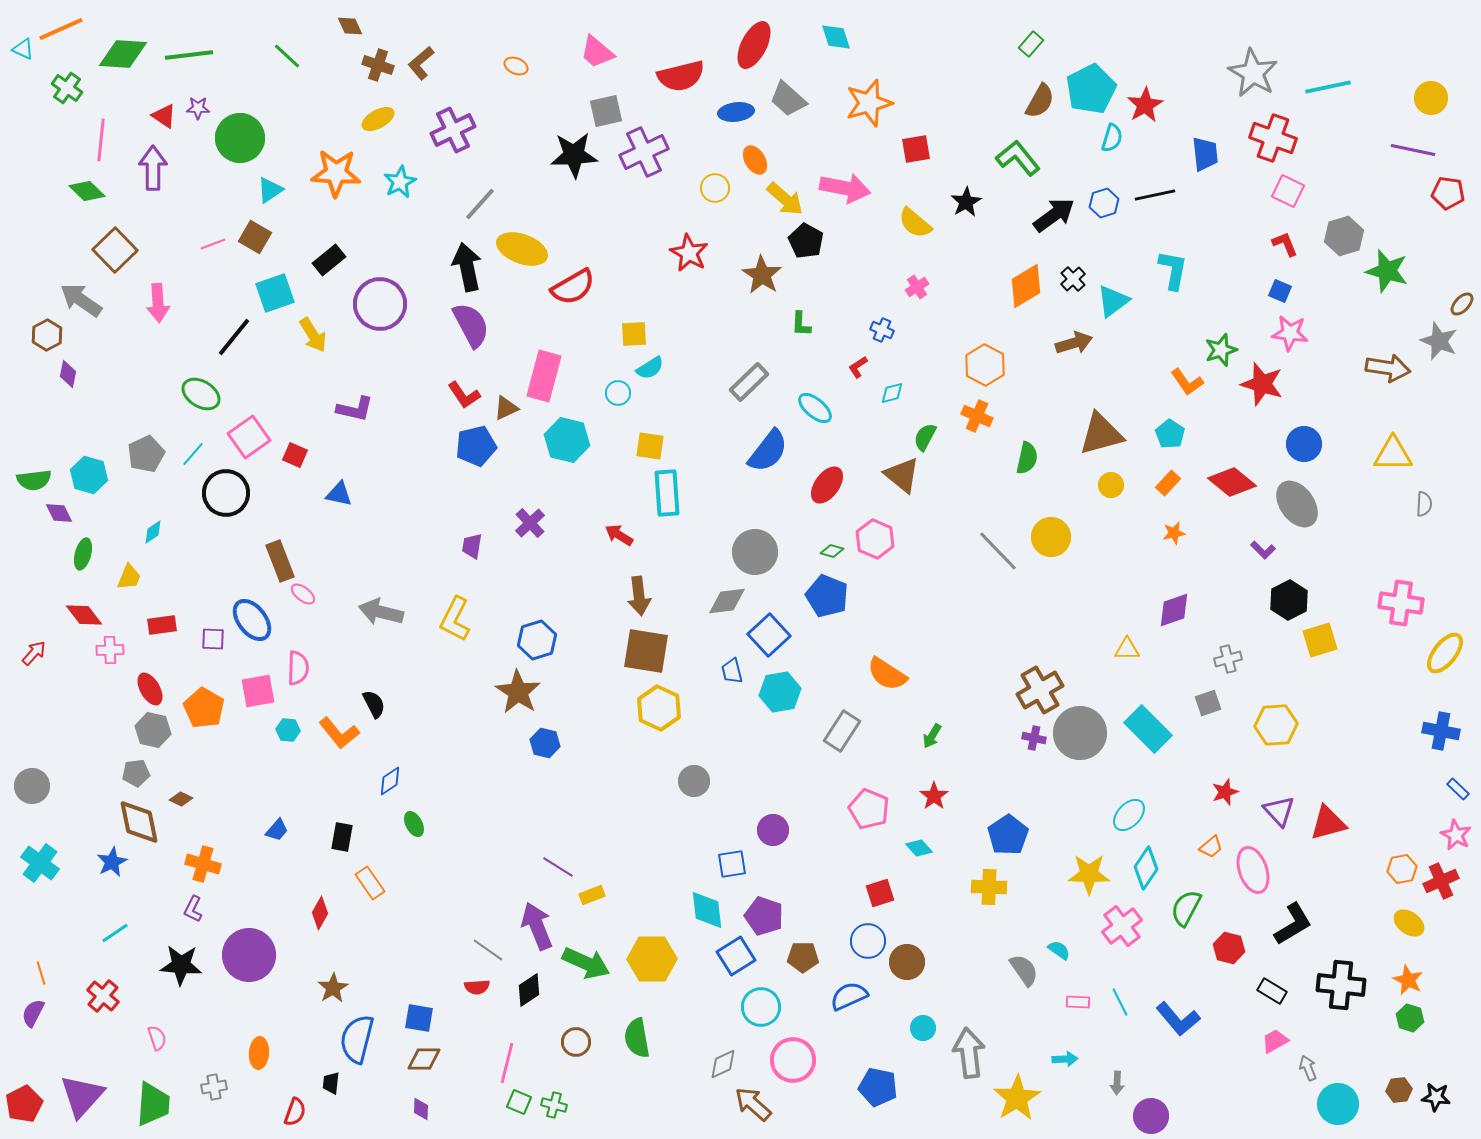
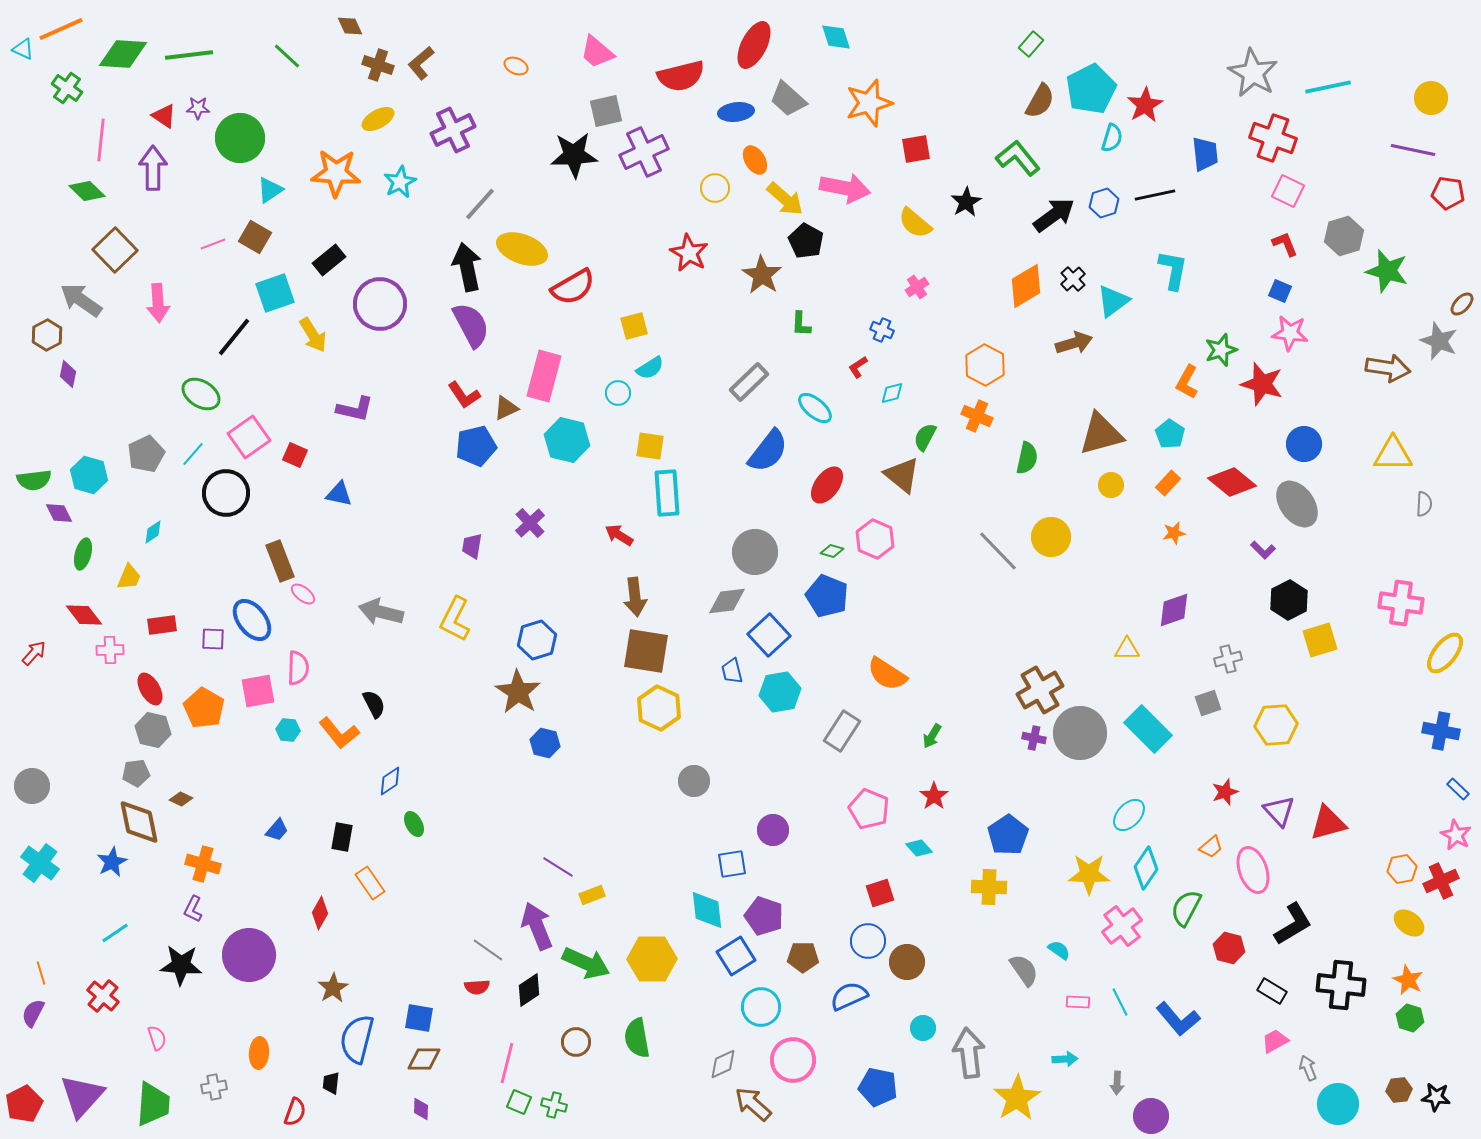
yellow square at (634, 334): moved 8 px up; rotated 12 degrees counterclockwise
orange L-shape at (1187, 382): rotated 64 degrees clockwise
brown arrow at (639, 596): moved 4 px left, 1 px down
